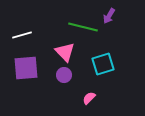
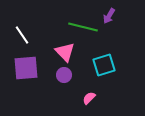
white line: rotated 72 degrees clockwise
cyan square: moved 1 px right, 1 px down
